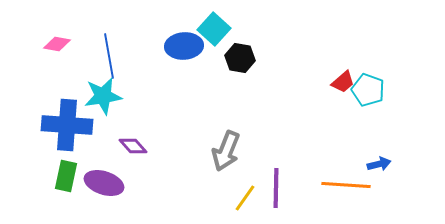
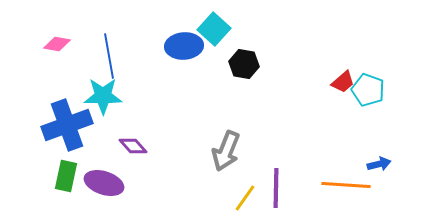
black hexagon: moved 4 px right, 6 px down
cyan star: rotated 9 degrees clockwise
blue cross: rotated 24 degrees counterclockwise
